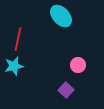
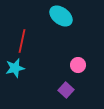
cyan ellipse: rotated 10 degrees counterclockwise
red line: moved 4 px right, 2 px down
cyan star: moved 1 px right, 2 px down
